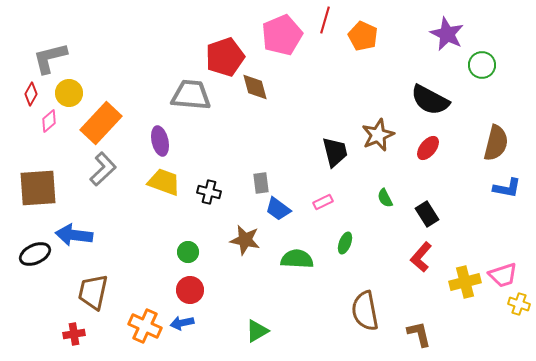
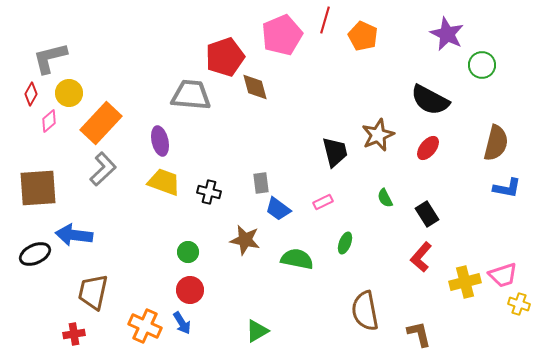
green semicircle at (297, 259): rotated 8 degrees clockwise
blue arrow at (182, 323): rotated 110 degrees counterclockwise
